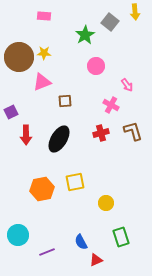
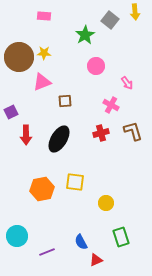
gray square: moved 2 px up
pink arrow: moved 2 px up
yellow square: rotated 18 degrees clockwise
cyan circle: moved 1 px left, 1 px down
